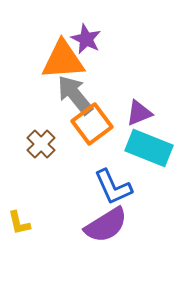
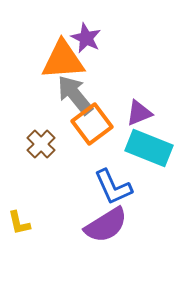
purple star: moved 1 px up
